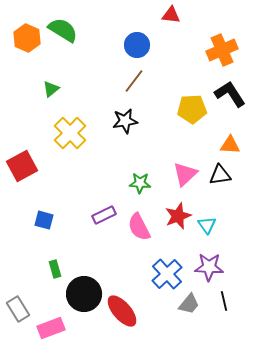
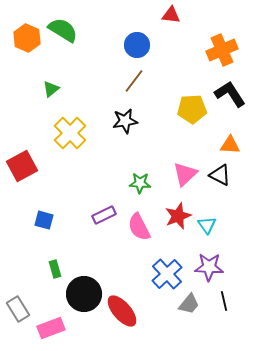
black triangle: rotated 35 degrees clockwise
